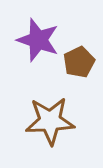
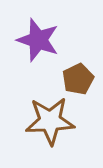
brown pentagon: moved 1 px left, 17 px down
